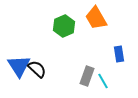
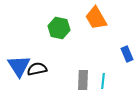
green hexagon: moved 5 px left, 2 px down; rotated 25 degrees counterclockwise
blue rectangle: moved 8 px right; rotated 14 degrees counterclockwise
black semicircle: rotated 54 degrees counterclockwise
gray rectangle: moved 4 px left, 4 px down; rotated 18 degrees counterclockwise
cyan line: rotated 35 degrees clockwise
